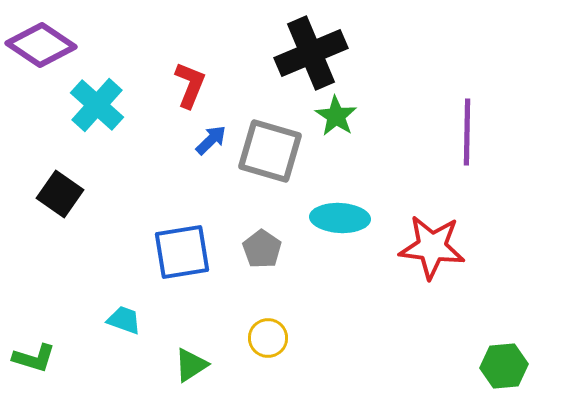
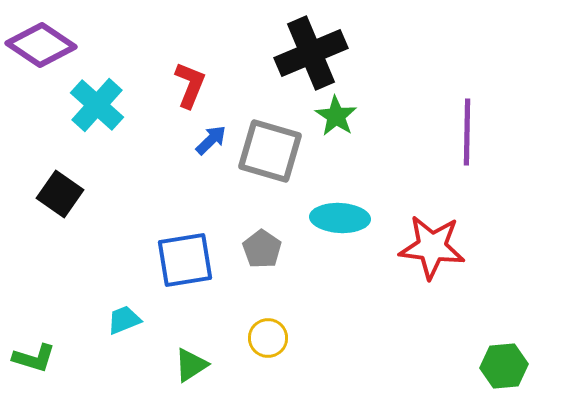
blue square: moved 3 px right, 8 px down
cyan trapezoid: rotated 42 degrees counterclockwise
